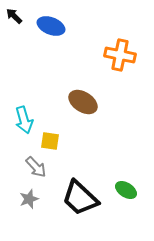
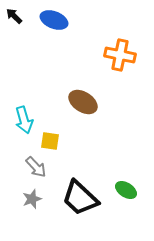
blue ellipse: moved 3 px right, 6 px up
gray star: moved 3 px right
